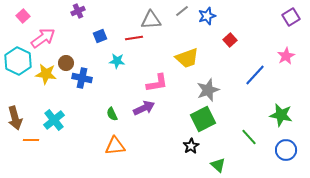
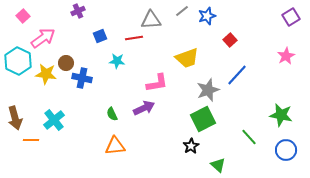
blue line: moved 18 px left
